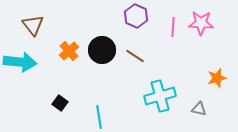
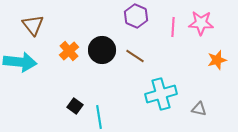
orange star: moved 18 px up
cyan cross: moved 1 px right, 2 px up
black square: moved 15 px right, 3 px down
